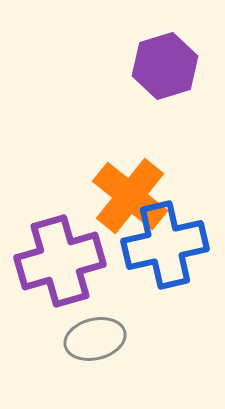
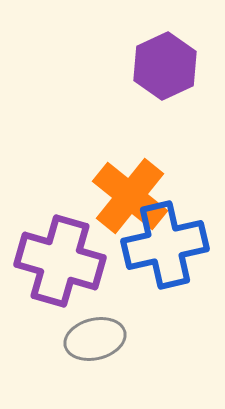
purple hexagon: rotated 8 degrees counterclockwise
purple cross: rotated 32 degrees clockwise
